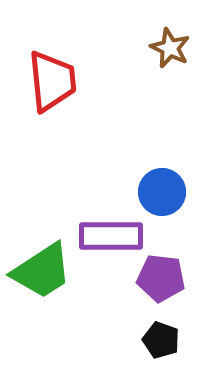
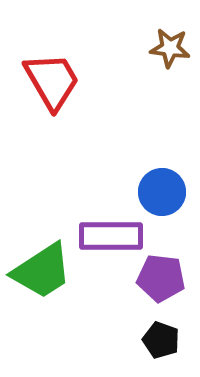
brown star: rotated 18 degrees counterclockwise
red trapezoid: rotated 24 degrees counterclockwise
